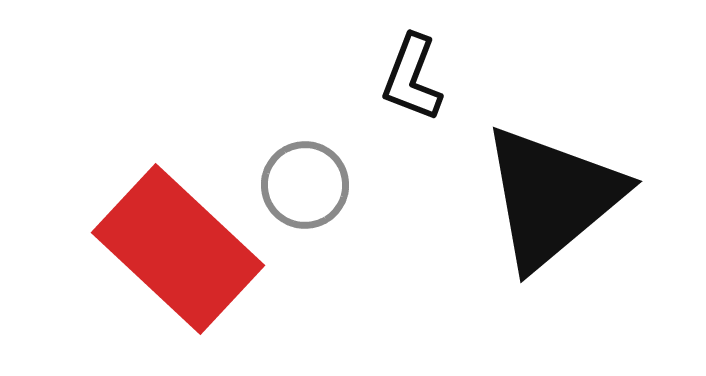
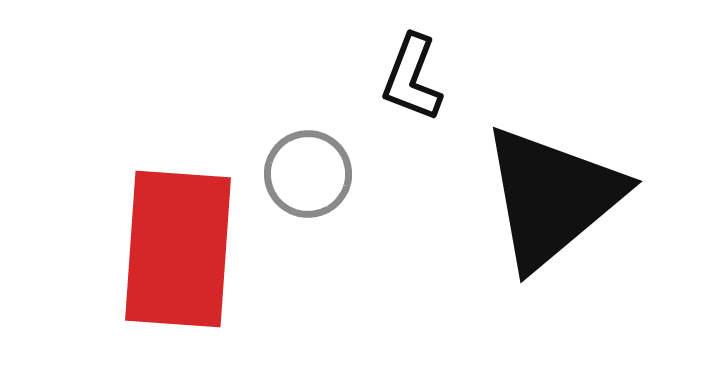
gray circle: moved 3 px right, 11 px up
red rectangle: rotated 51 degrees clockwise
